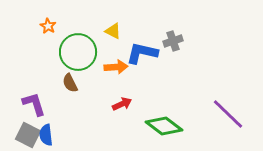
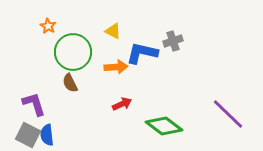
green circle: moved 5 px left
blue semicircle: moved 1 px right
